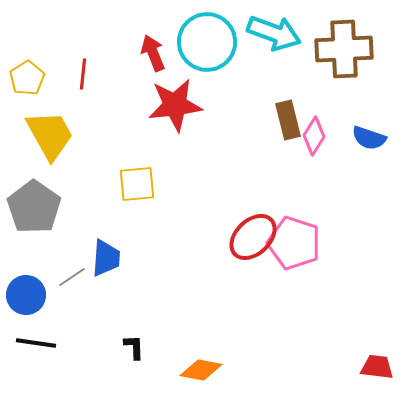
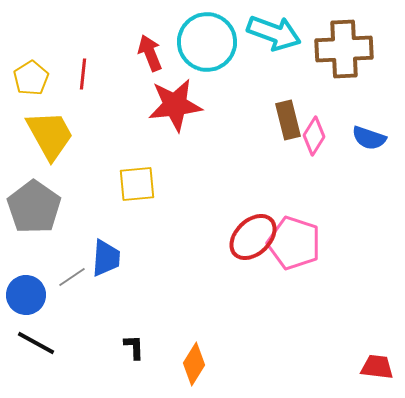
red arrow: moved 3 px left
yellow pentagon: moved 4 px right
black line: rotated 21 degrees clockwise
orange diamond: moved 7 px left, 6 px up; rotated 69 degrees counterclockwise
